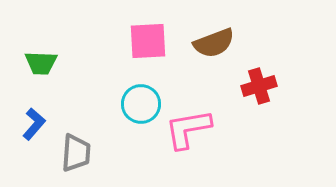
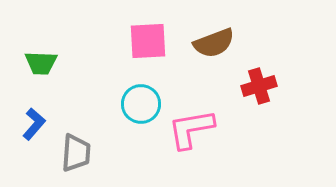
pink L-shape: moved 3 px right
